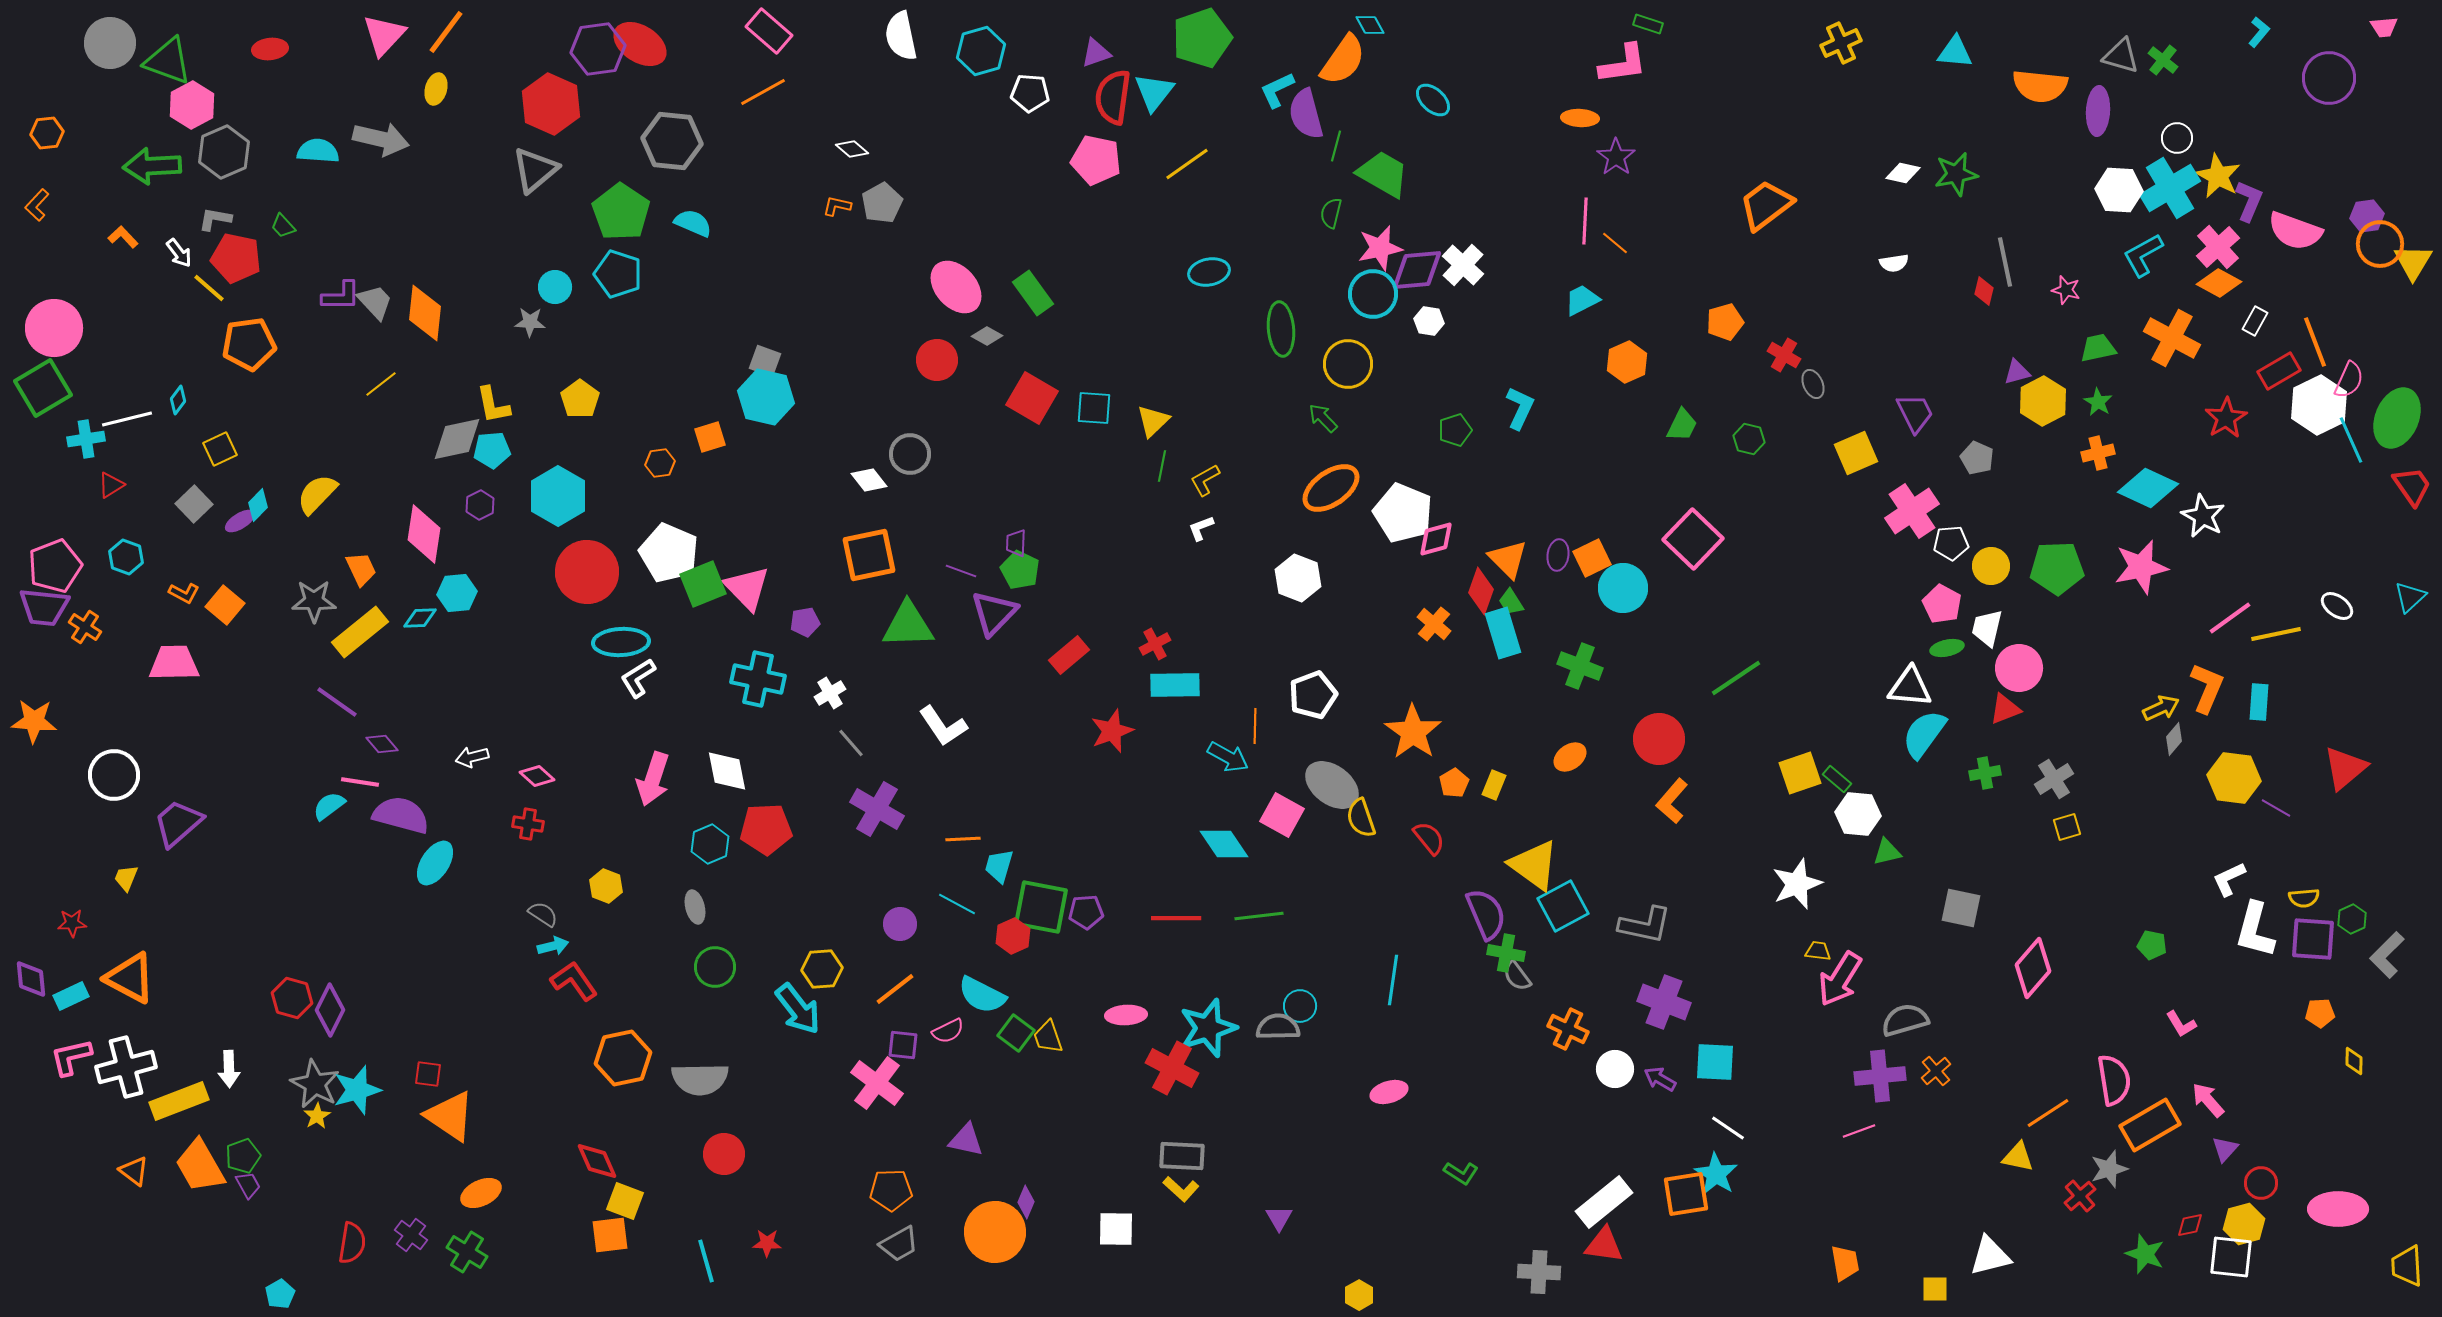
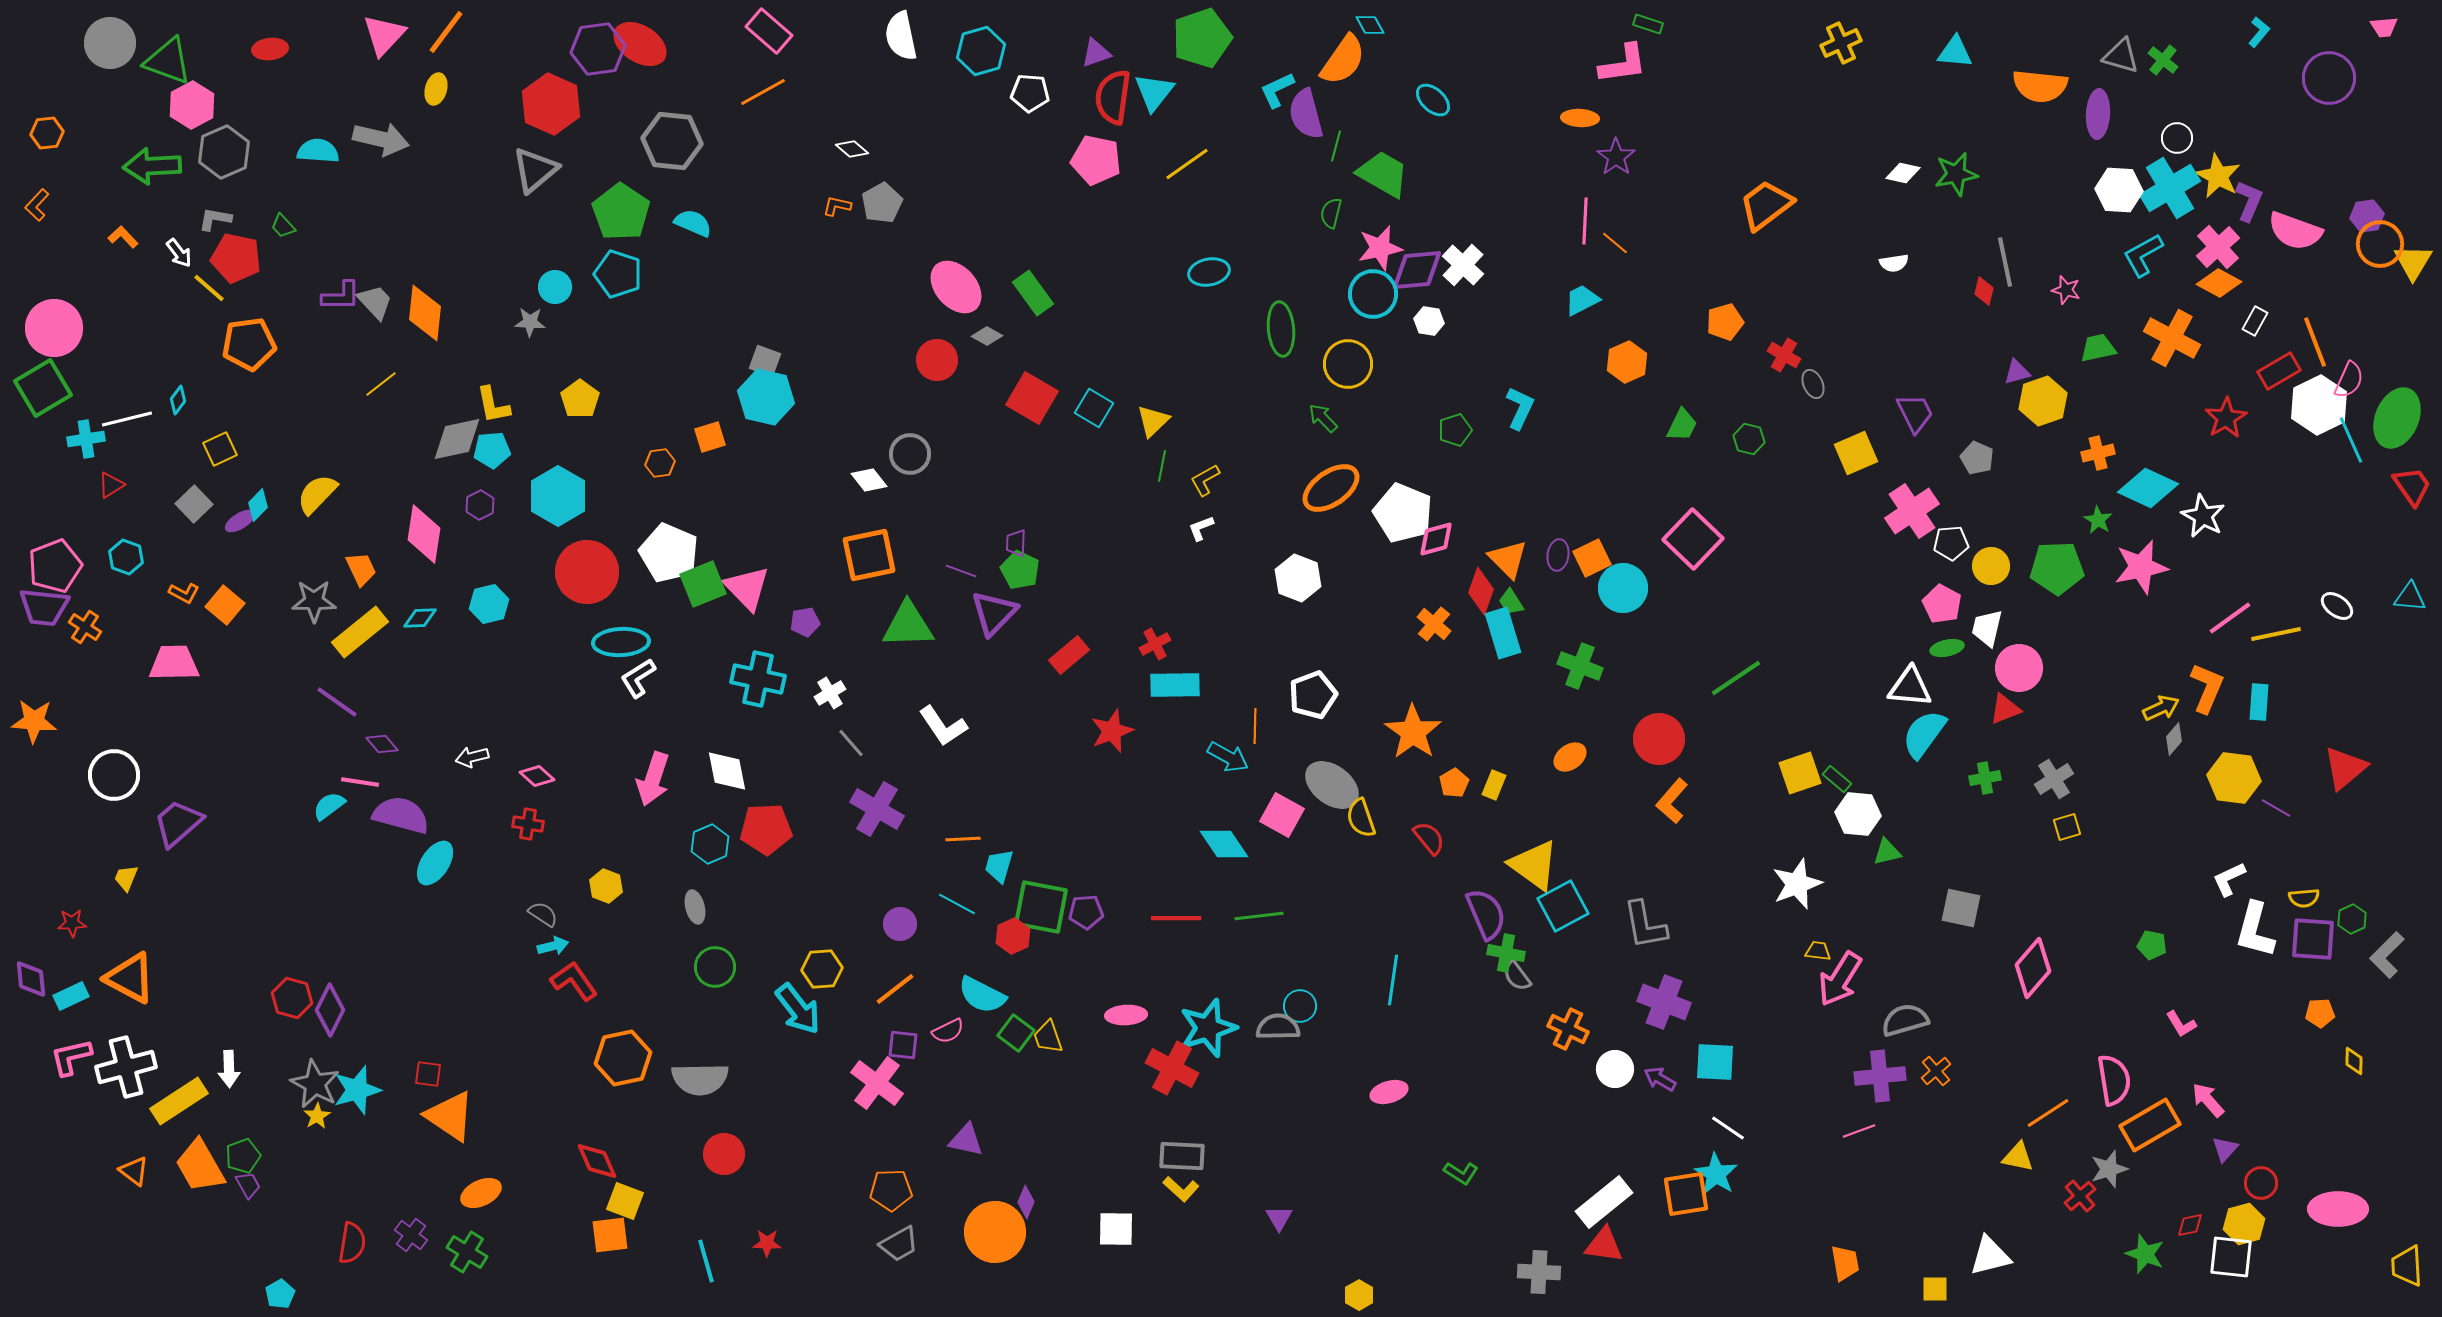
purple ellipse at (2098, 111): moved 3 px down
yellow hexagon at (2043, 401): rotated 9 degrees clockwise
green star at (2098, 402): moved 118 px down
cyan square at (1094, 408): rotated 27 degrees clockwise
cyan hexagon at (457, 593): moved 32 px right, 11 px down; rotated 9 degrees counterclockwise
cyan triangle at (2410, 597): rotated 48 degrees clockwise
green cross at (1985, 773): moved 5 px down
gray L-shape at (1645, 925): rotated 68 degrees clockwise
yellow rectangle at (179, 1101): rotated 12 degrees counterclockwise
